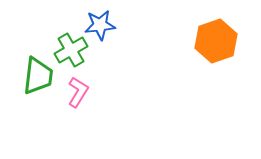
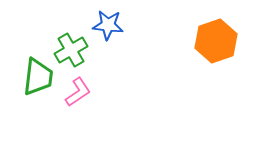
blue star: moved 8 px right; rotated 12 degrees clockwise
green trapezoid: moved 1 px down
pink L-shape: rotated 24 degrees clockwise
